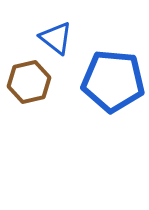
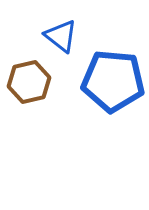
blue triangle: moved 5 px right, 2 px up
